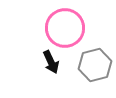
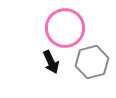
gray hexagon: moved 3 px left, 3 px up
